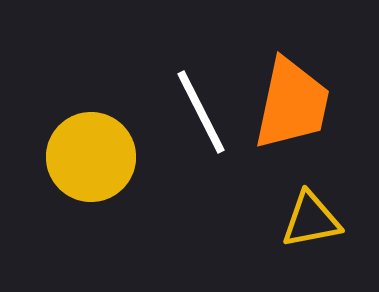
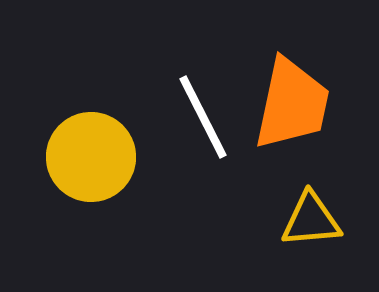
white line: moved 2 px right, 5 px down
yellow triangle: rotated 6 degrees clockwise
